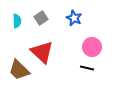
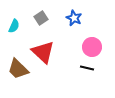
cyan semicircle: moved 3 px left, 5 px down; rotated 24 degrees clockwise
red triangle: moved 1 px right
brown trapezoid: moved 1 px left, 1 px up
